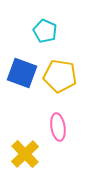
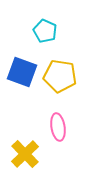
blue square: moved 1 px up
